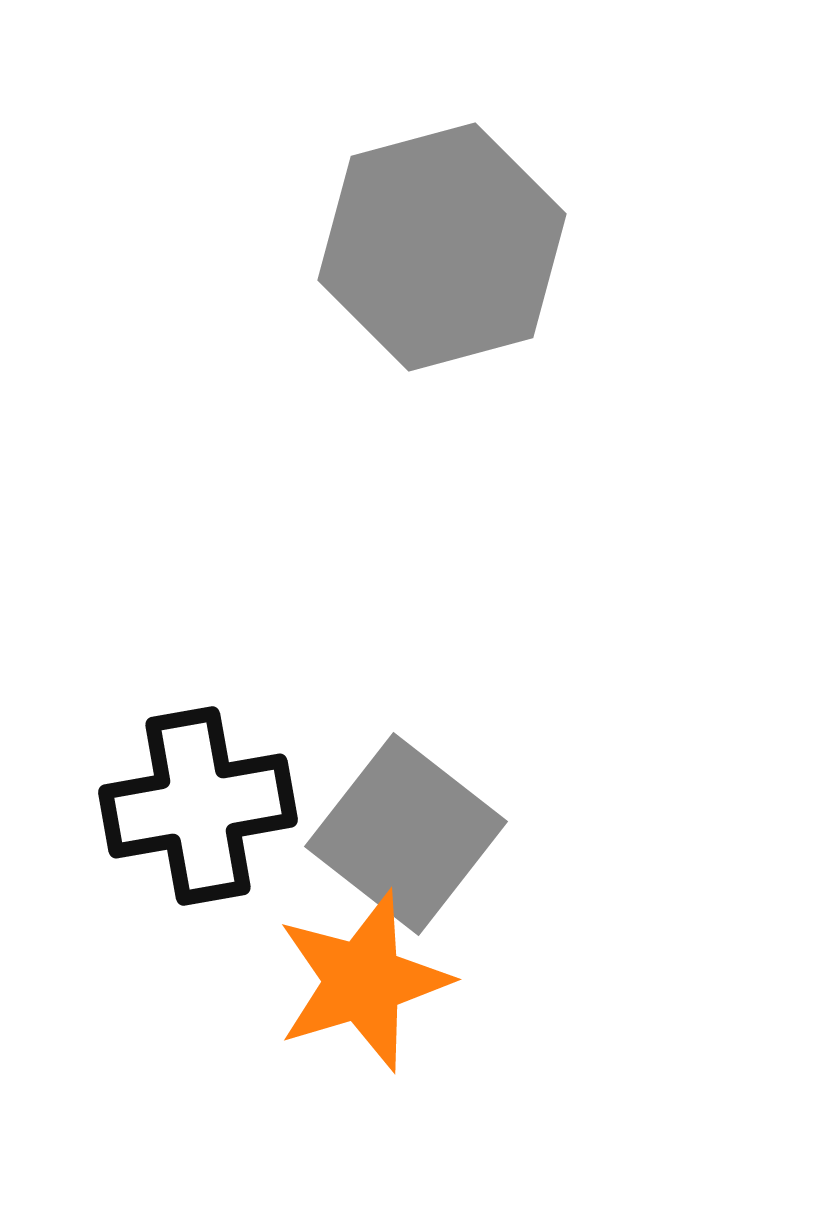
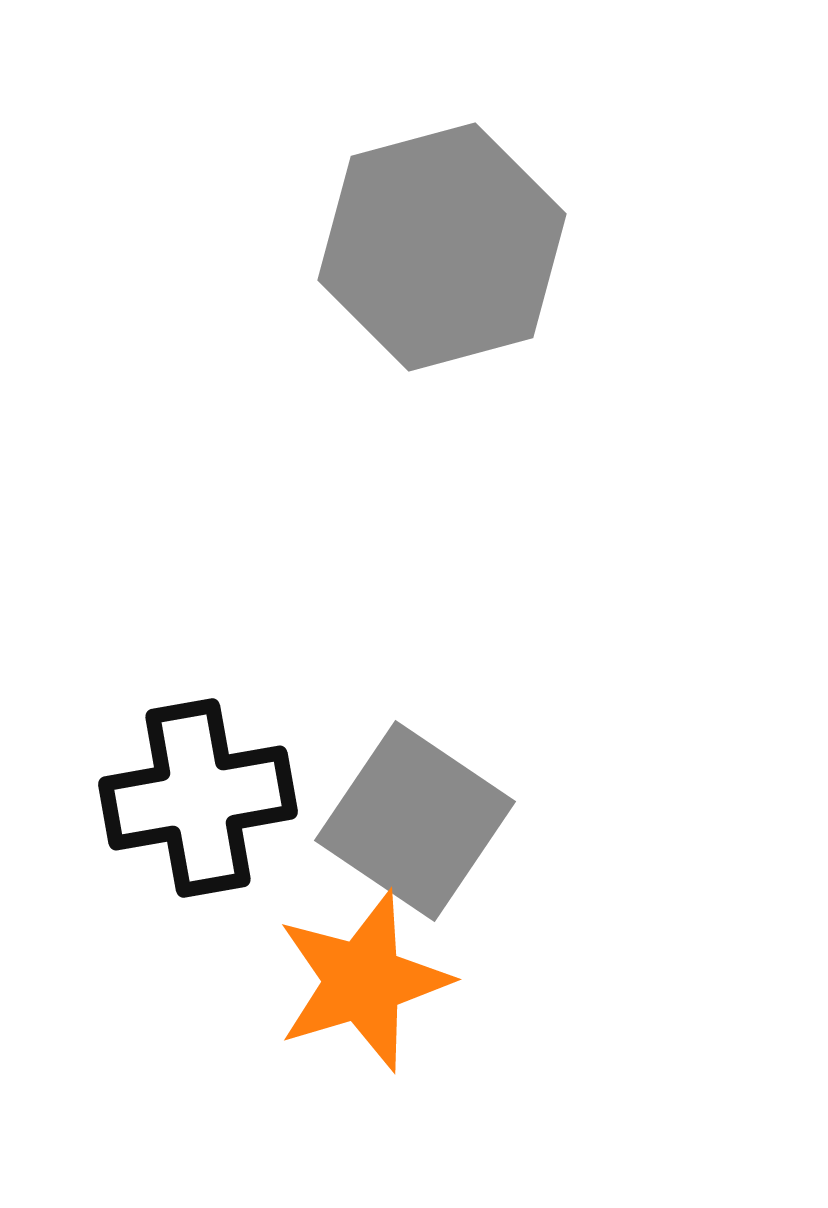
black cross: moved 8 px up
gray square: moved 9 px right, 13 px up; rotated 4 degrees counterclockwise
